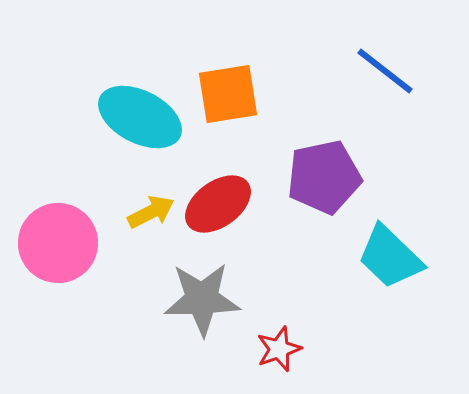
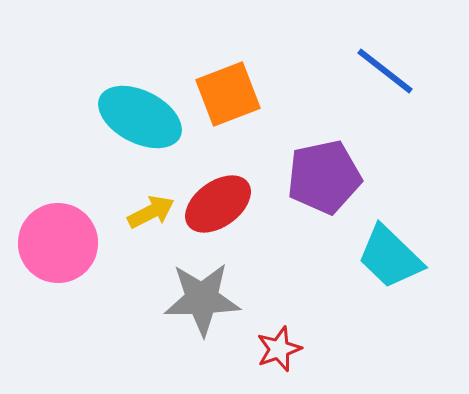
orange square: rotated 12 degrees counterclockwise
